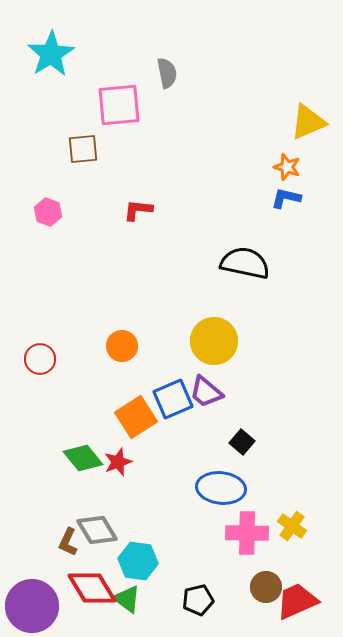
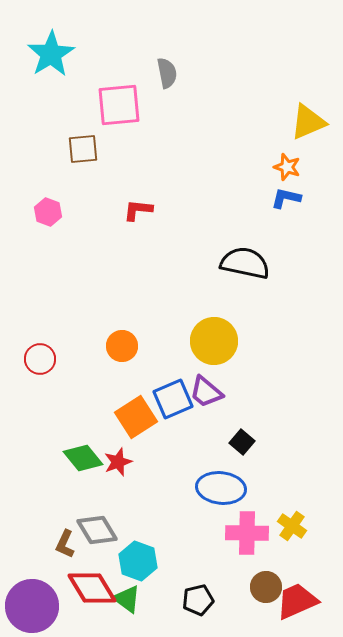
brown L-shape: moved 3 px left, 2 px down
cyan hexagon: rotated 12 degrees clockwise
